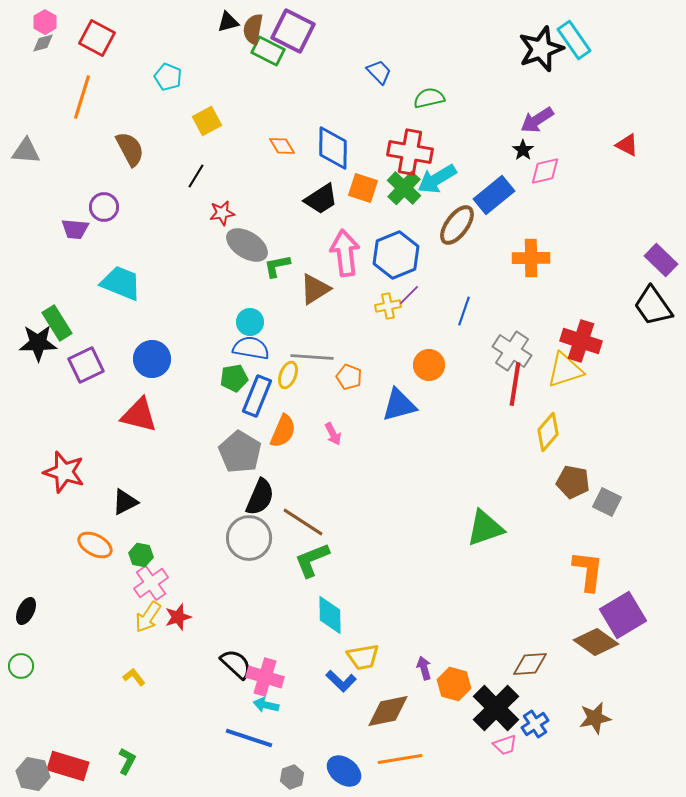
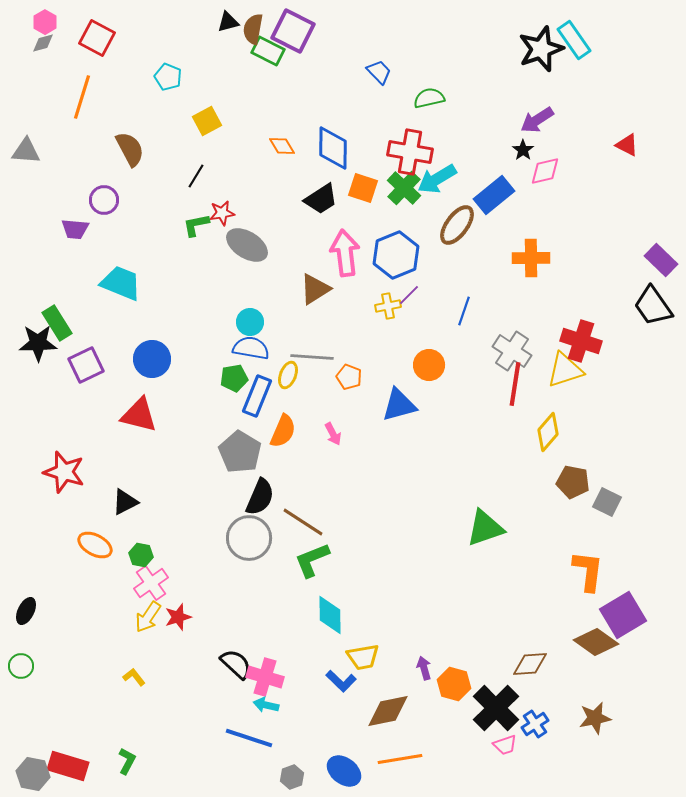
purple circle at (104, 207): moved 7 px up
green L-shape at (277, 266): moved 81 px left, 41 px up
